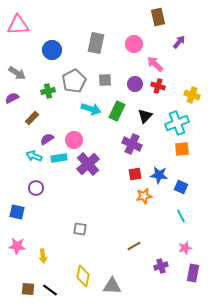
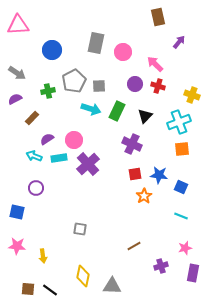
pink circle at (134, 44): moved 11 px left, 8 px down
gray square at (105, 80): moved 6 px left, 6 px down
purple semicircle at (12, 98): moved 3 px right, 1 px down
cyan cross at (177, 123): moved 2 px right, 1 px up
orange star at (144, 196): rotated 21 degrees counterclockwise
cyan line at (181, 216): rotated 40 degrees counterclockwise
